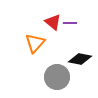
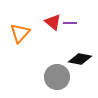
orange triangle: moved 15 px left, 10 px up
